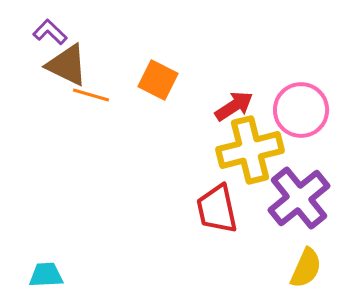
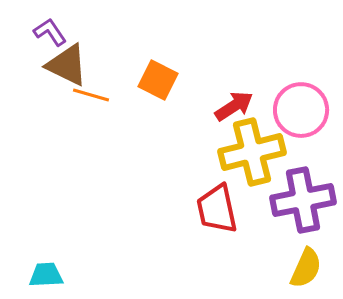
purple L-shape: rotated 12 degrees clockwise
yellow cross: moved 2 px right, 2 px down
purple cross: moved 4 px right, 2 px down; rotated 28 degrees clockwise
